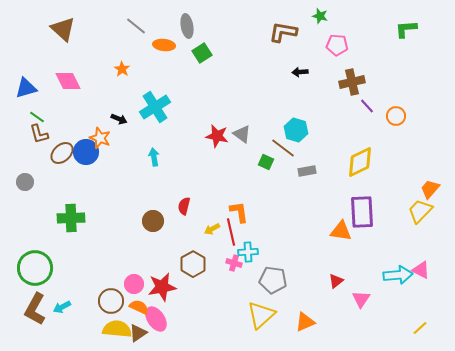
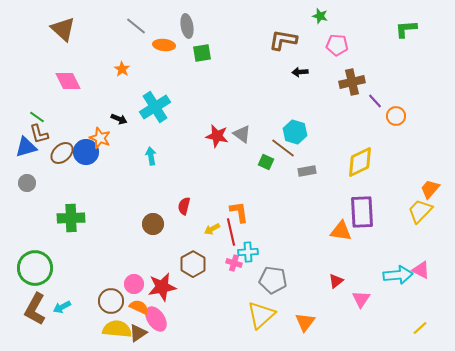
brown L-shape at (283, 32): moved 8 px down
green square at (202, 53): rotated 24 degrees clockwise
blue triangle at (26, 88): moved 59 px down
purple line at (367, 106): moved 8 px right, 5 px up
cyan hexagon at (296, 130): moved 1 px left, 2 px down
cyan arrow at (154, 157): moved 3 px left, 1 px up
gray circle at (25, 182): moved 2 px right, 1 px down
brown circle at (153, 221): moved 3 px down
orange triangle at (305, 322): rotated 30 degrees counterclockwise
